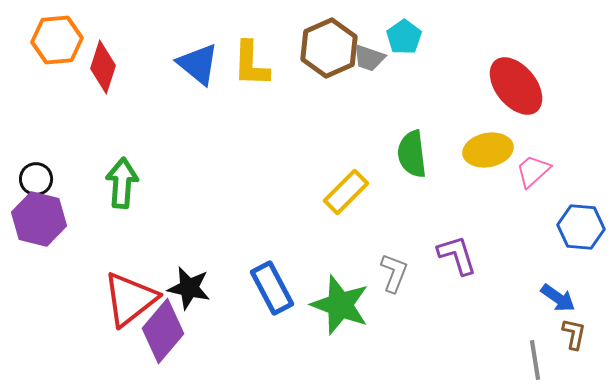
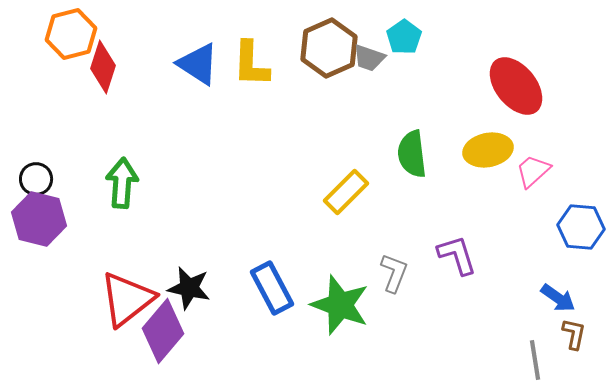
orange hexagon: moved 14 px right, 6 px up; rotated 9 degrees counterclockwise
blue triangle: rotated 6 degrees counterclockwise
red triangle: moved 3 px left
